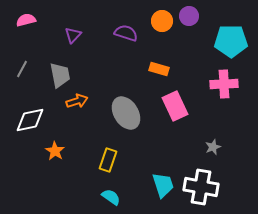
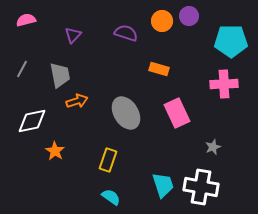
pink rectangle: moved 2 px right, 7 px down
white diamond: moved 2 px right, 1 px down
